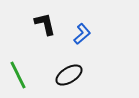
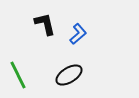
blue L-shape: moved 4 px left
